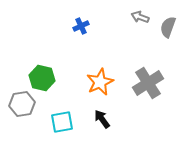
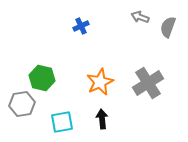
black arrow: rotated 30 degrees clockwise
